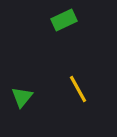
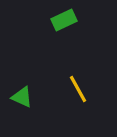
green triangle: rotated 45 degrees counterclockwise
